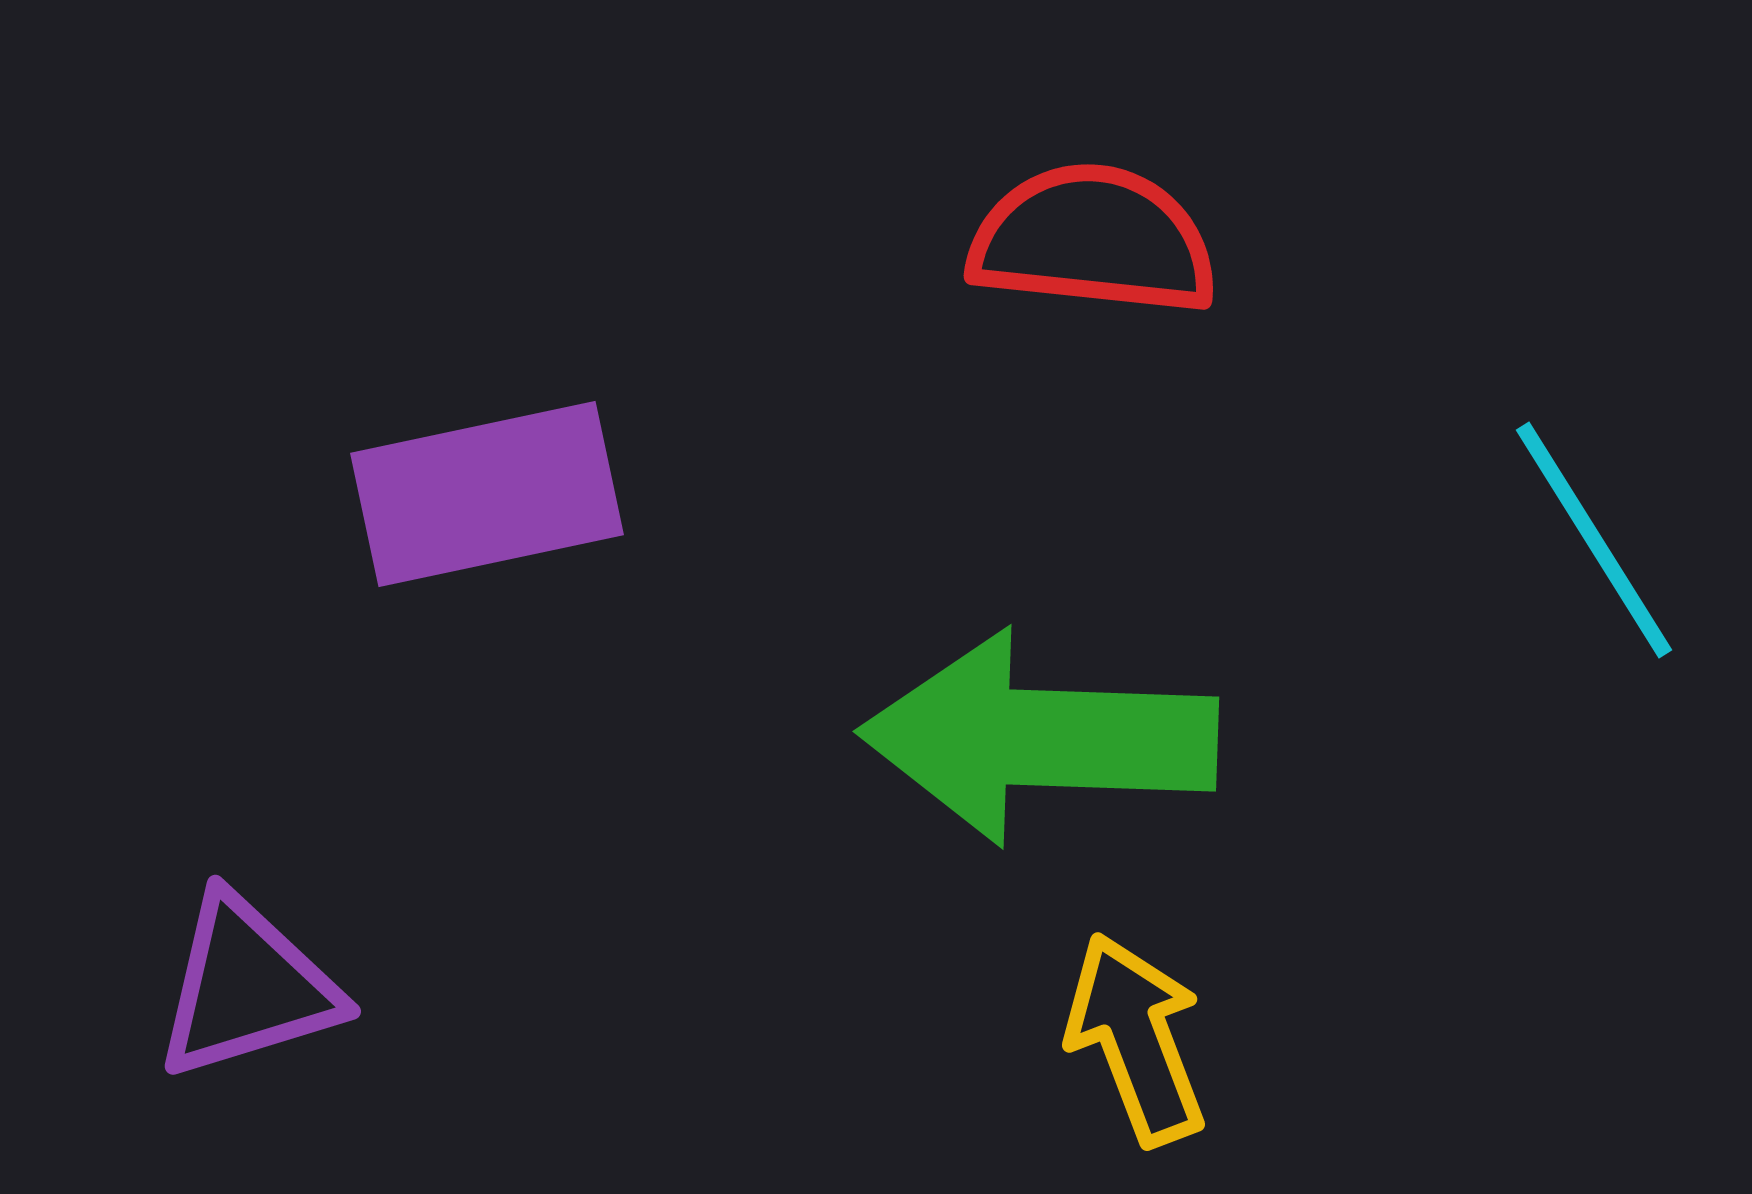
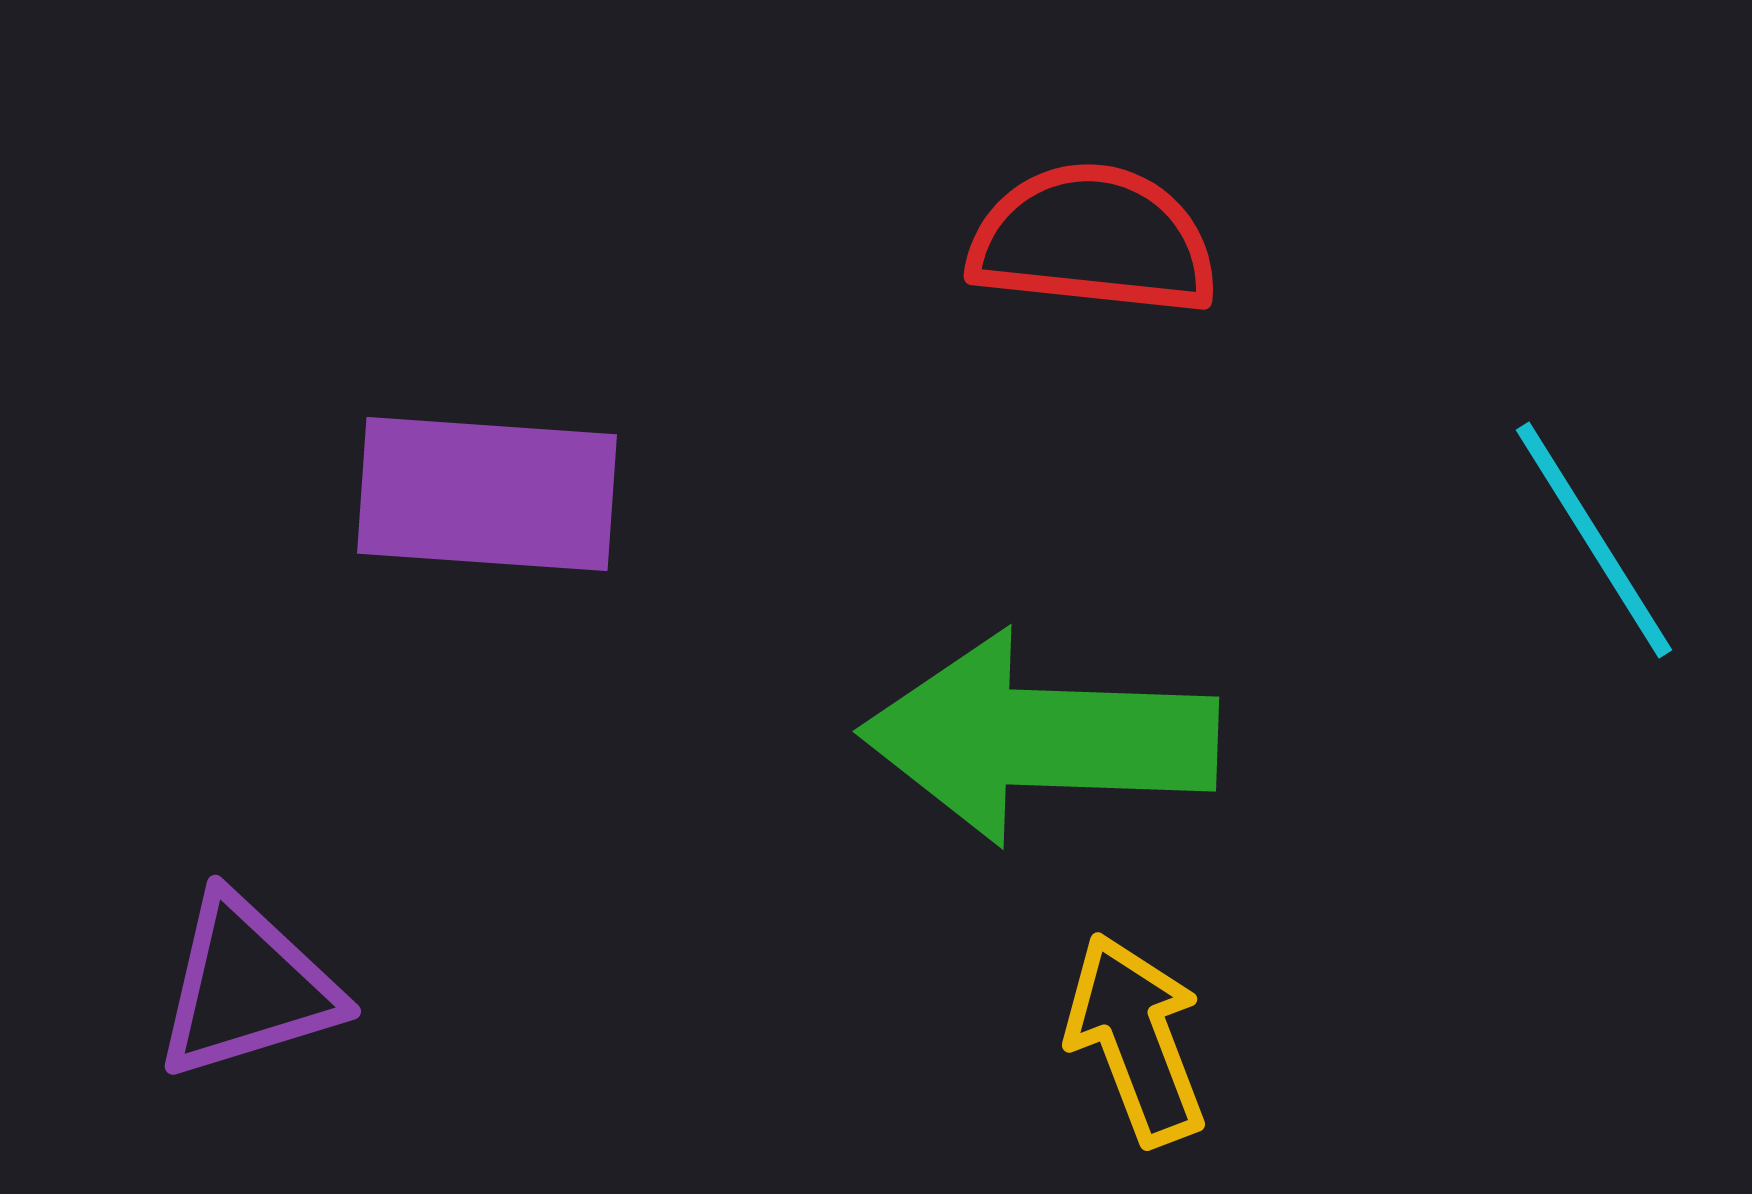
purple rectangle: rotated 16 degrees clockwise
